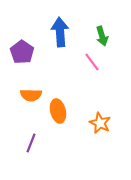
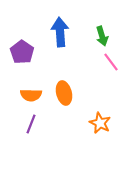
pink line: moved 19 px right
orange ellipse: moved 6 px right, 18 px up
purple line: moved 19 px up
